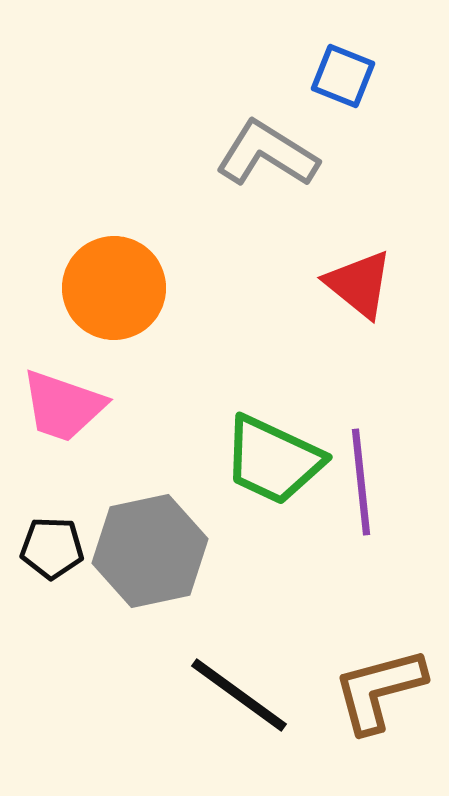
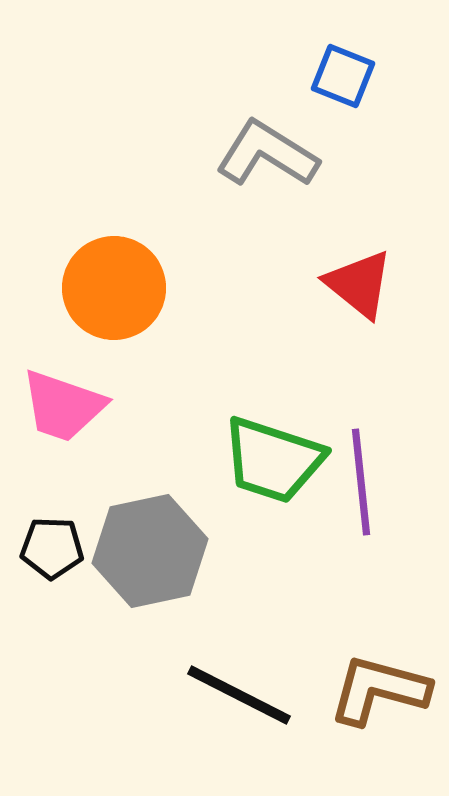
green trapezoid: rotated 7 degrees counterclockwise
brown L-shape: rotated 30 degrees clockwise
black line: rotated 9 degrees counterclockwise
